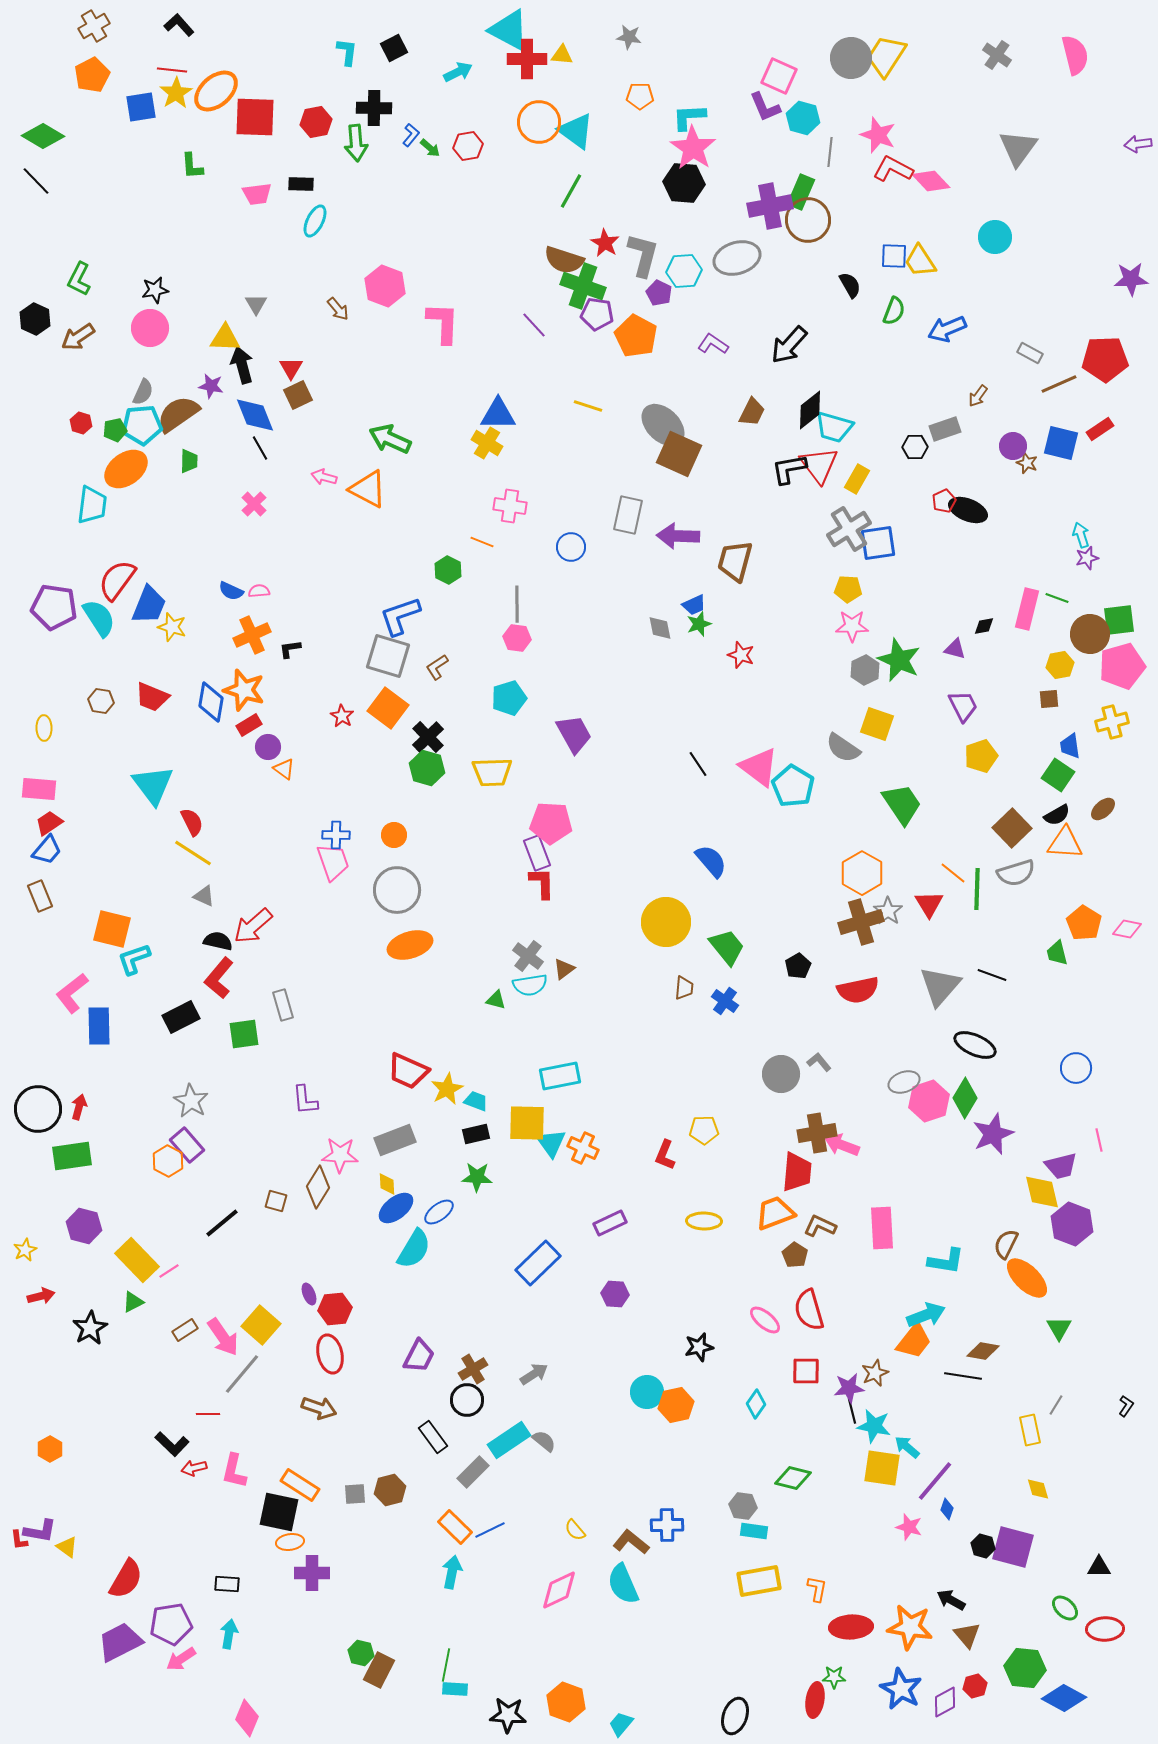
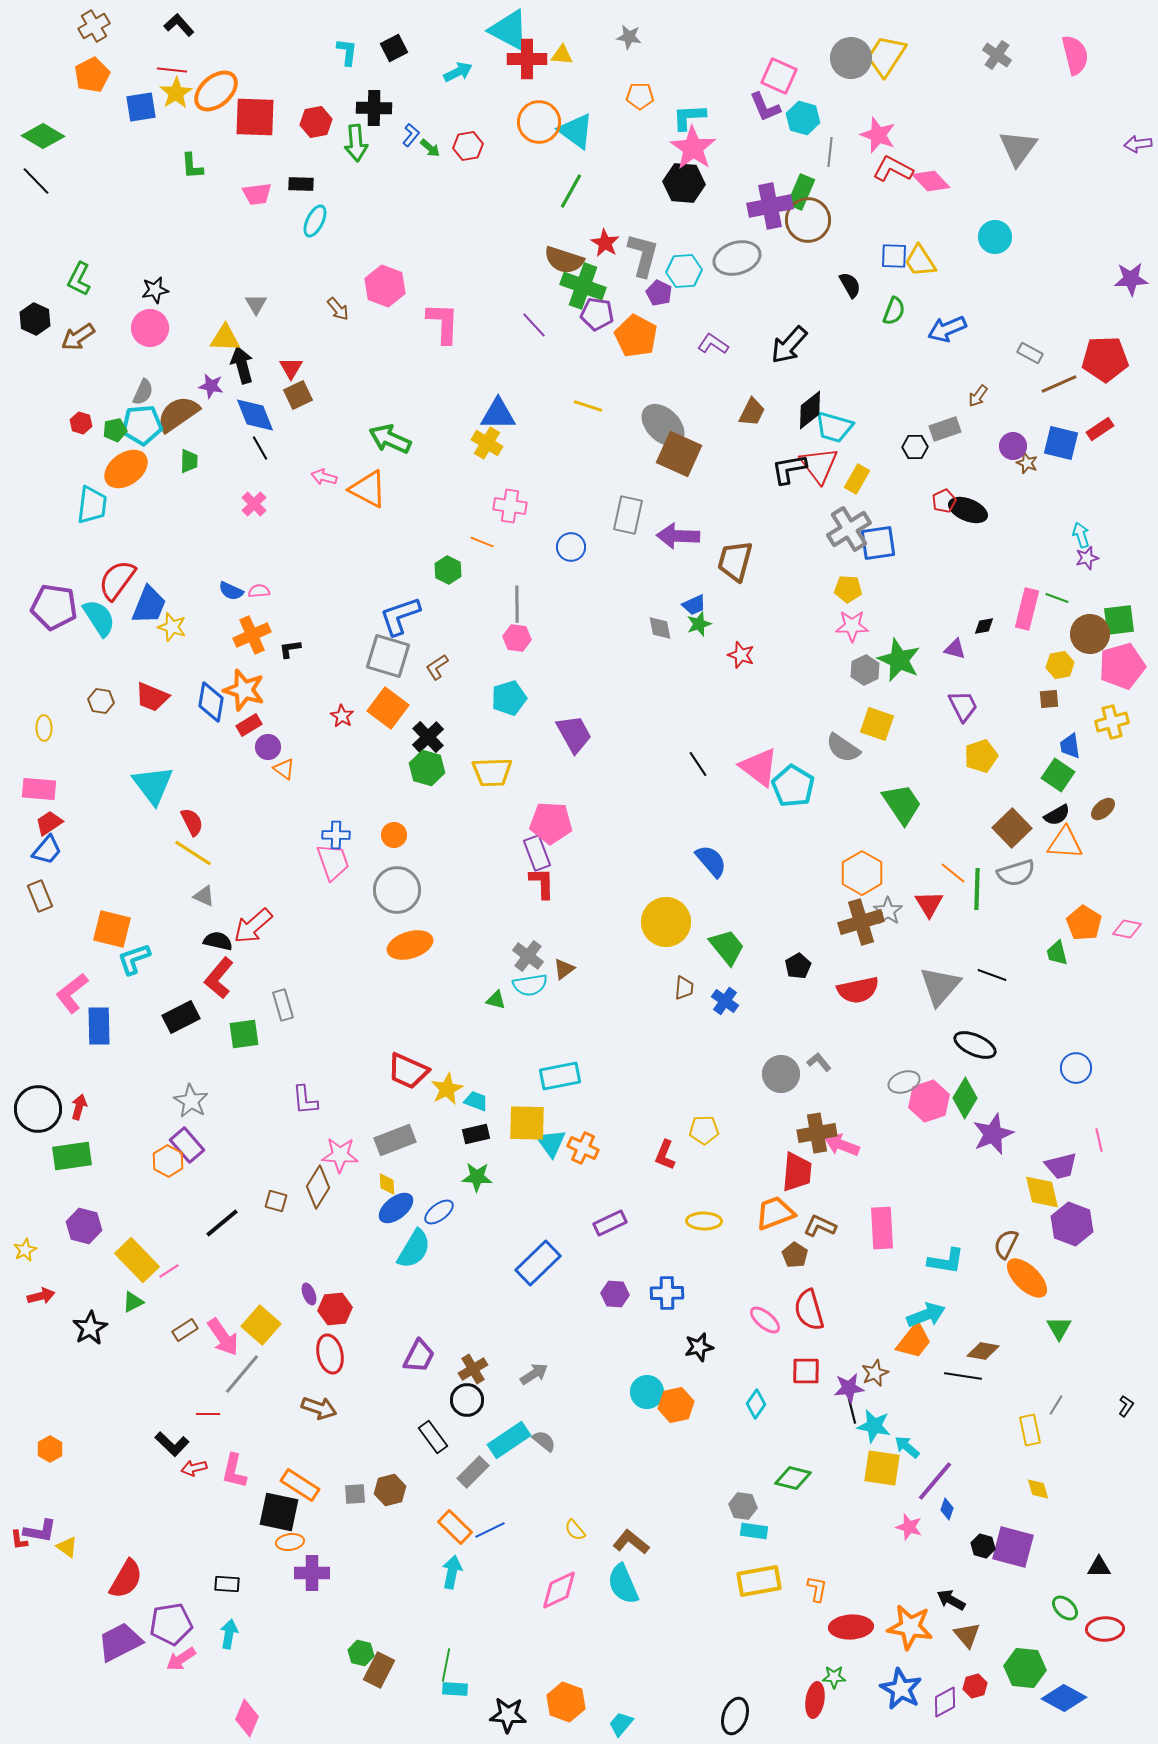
blue cross at (667, 1525): moved 232 px up
